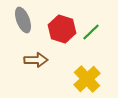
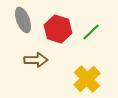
red hexagon: moved 4 px left
